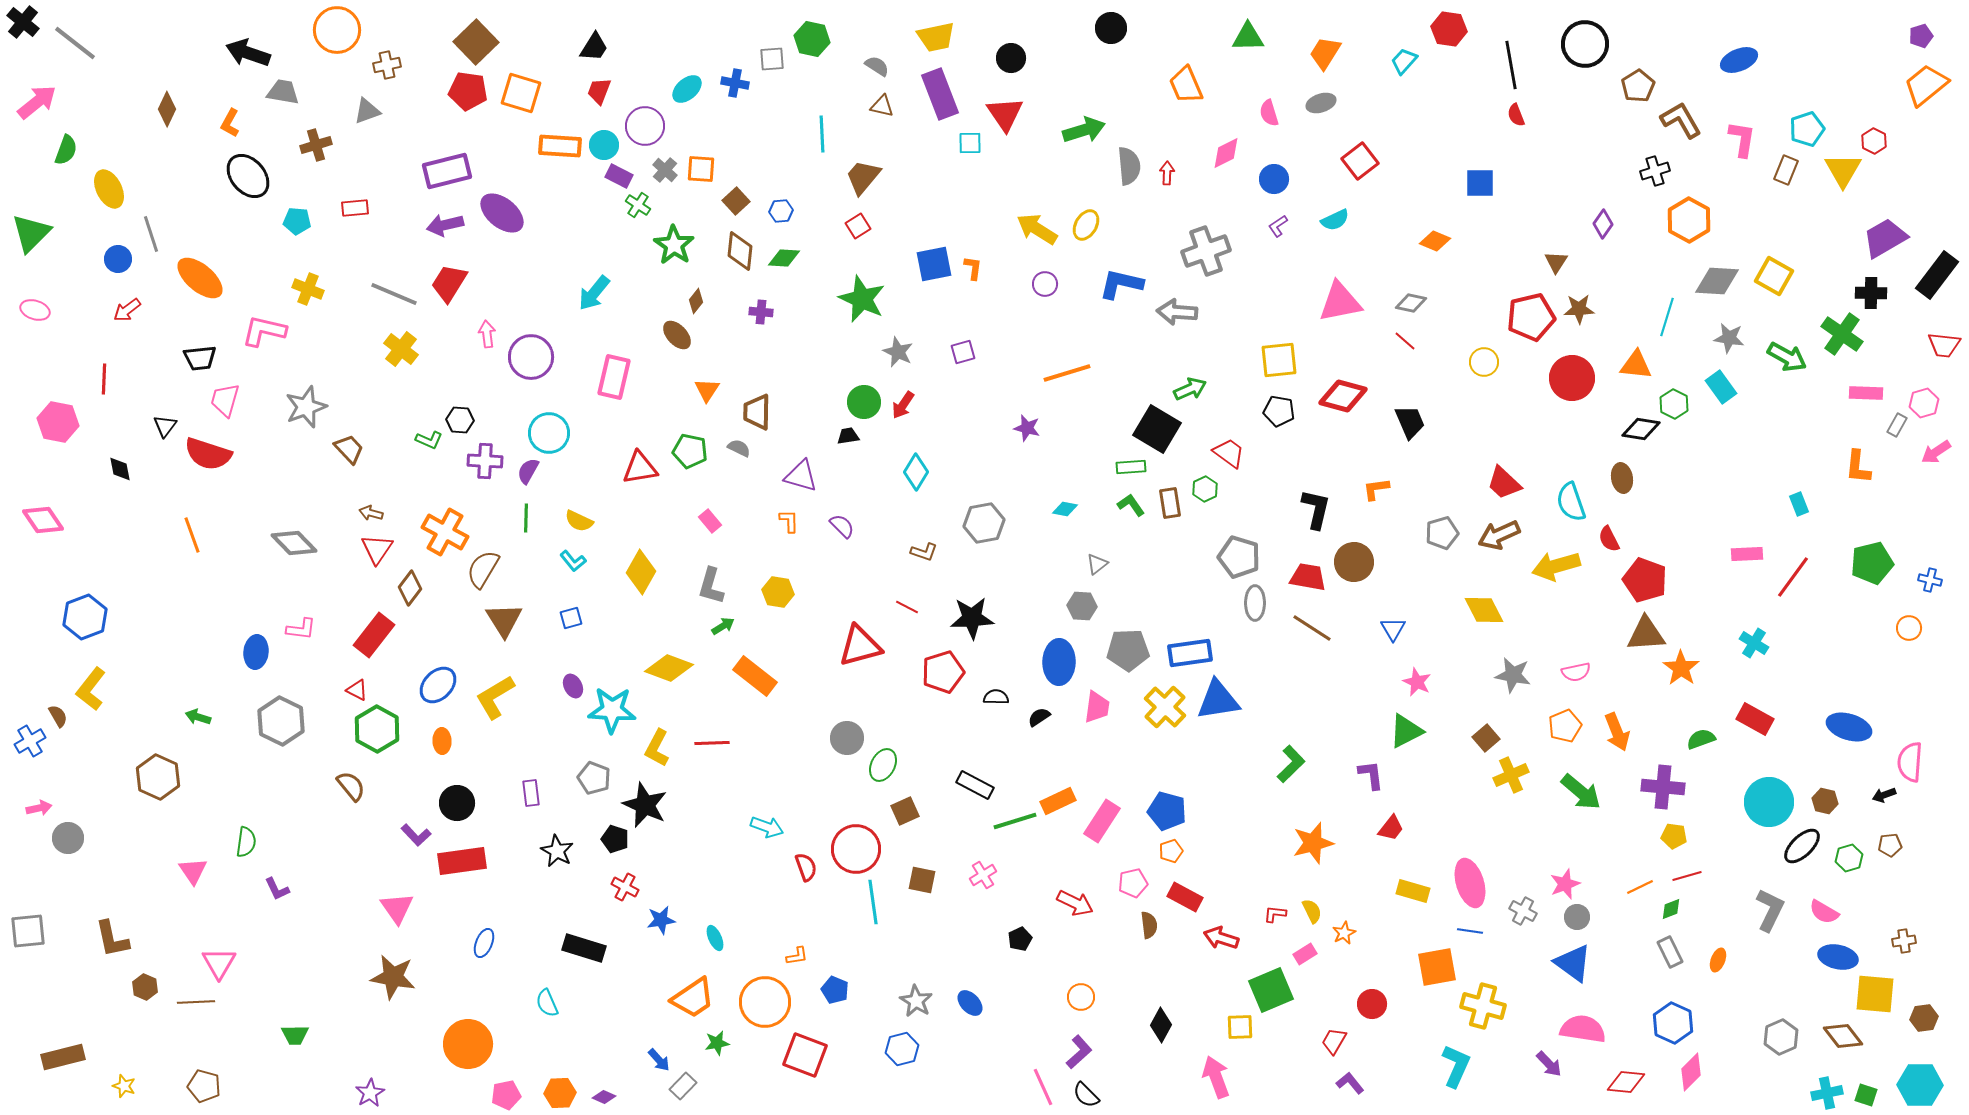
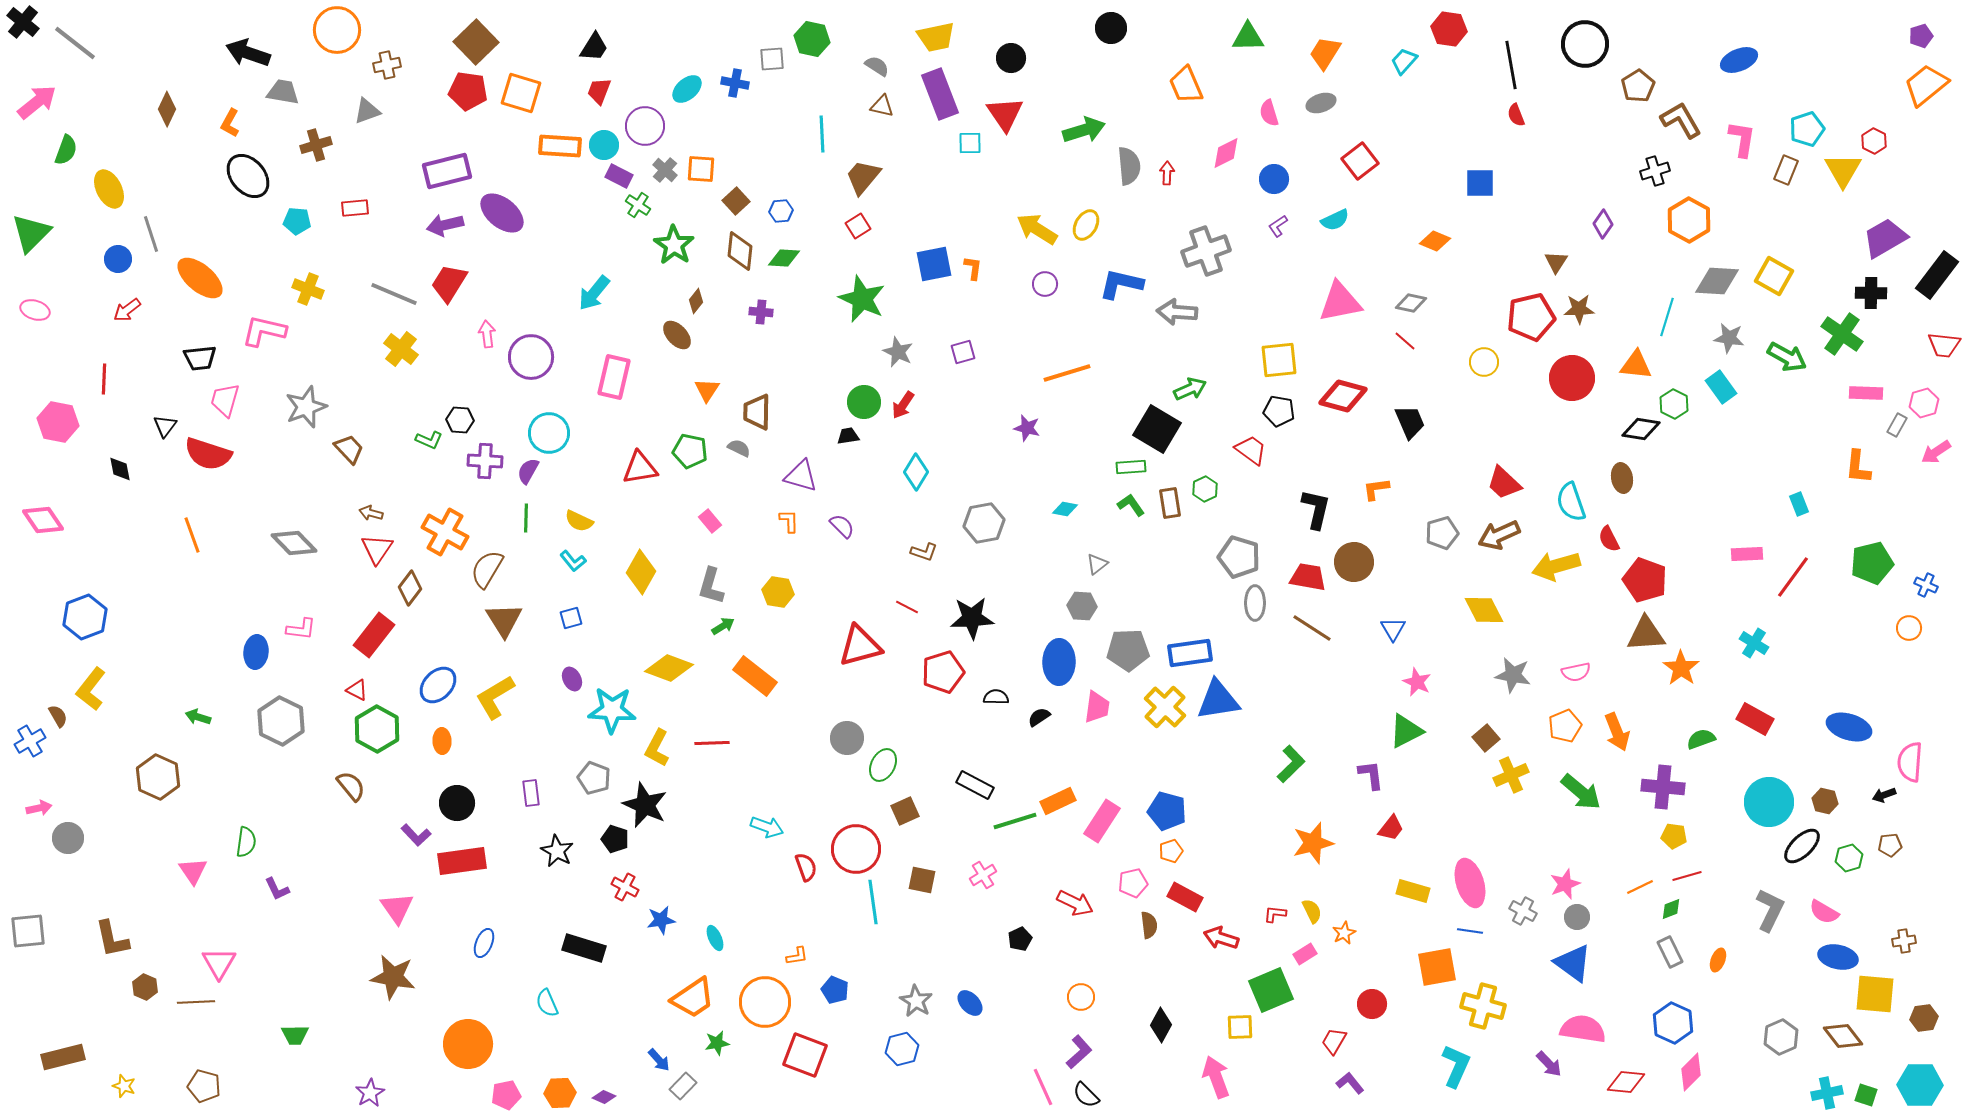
red trapezoid at (1229, 453): moved 22 px right, 3 px up
brown semicircle at (483, 569): moved 4 px right
blue cross at (1930, 580): moved 4 px left, 5 px down; rotated 10 degrees clockwise
purple ellipse at (573, 686): moved 1 px left, 7 px up
